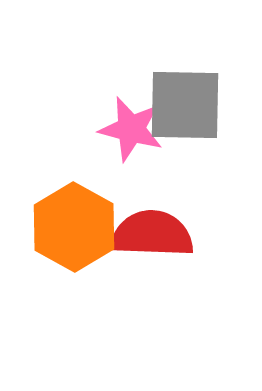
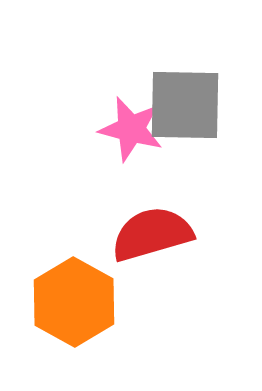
orange hexagon: moved 75 px down
red semicircle: rotated 18 degrees counterclockwise
